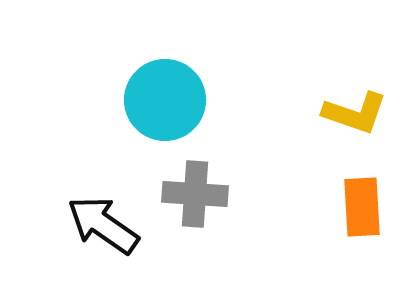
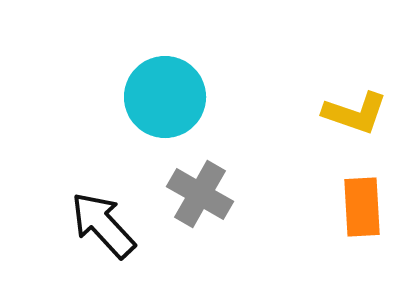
cyan circle: moved 3 px up
gray cross: moved 5 px right; rotated 26 degrees clockwise
black arrow: rotated 12 degrees clockwise
